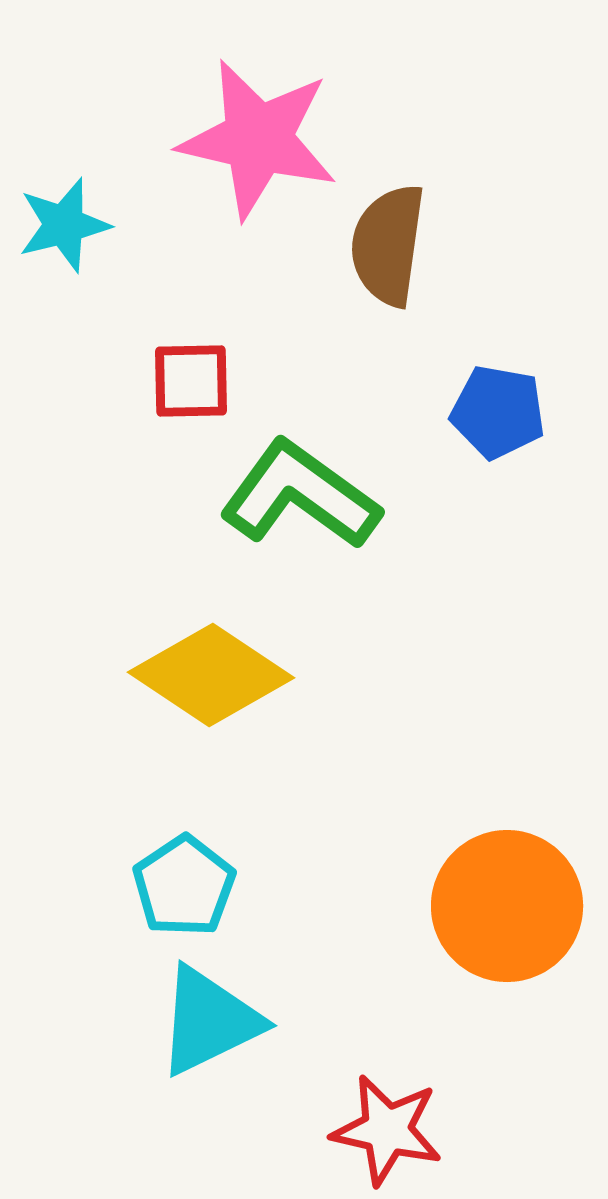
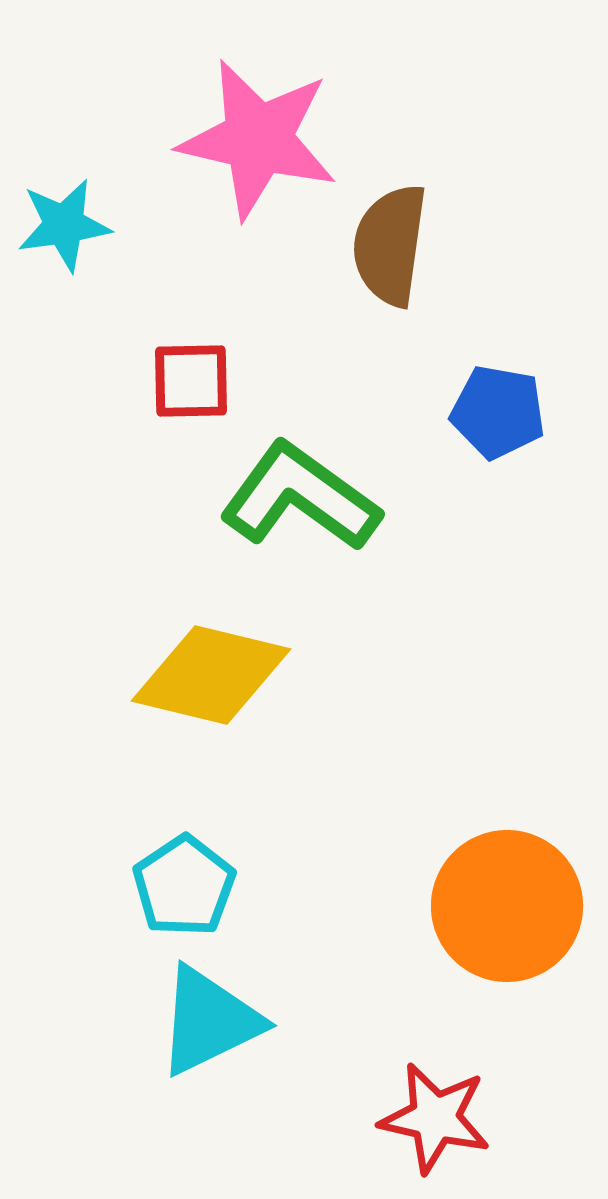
cyan star: rotated 6 degrees clockwise
brown semicircle: moved 2 px right
green L-shape: moved 2 px down
yellow diamond: rotated 20 degrees counterclockwise
red star: moved 48 px right, 12 px up
